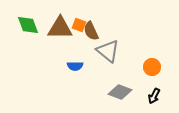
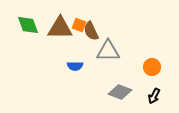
gray triangle: rotated 40 degrees counterclockwise
